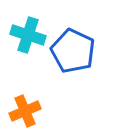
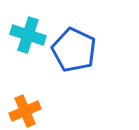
blue pentagon: moved 1 px right, 1 px up
